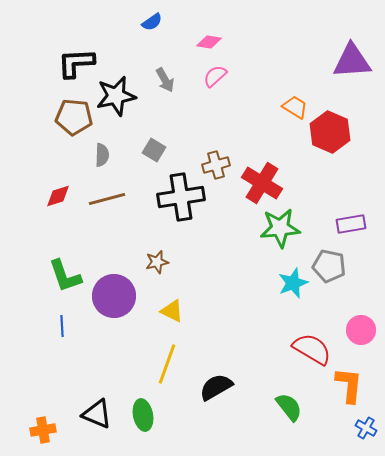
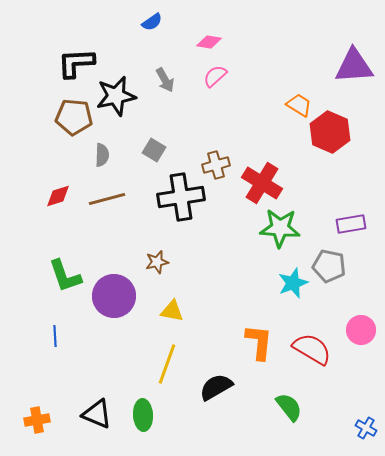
purple triangle: moved 2 px right, 5 px down
orange trapezoid: moved 4 px right, 2 px up
green star: rotated 9 degrees clockwise
yellow triangle: rotated 15 degrees counterclockwise
blue line: moved 7 px left, 10 px down
orange L-shape: moved 90 px left, 43 px up
green ellipse: rotated 8 degrees clockwise
orange cross: moved 6 px left, 10 px up
